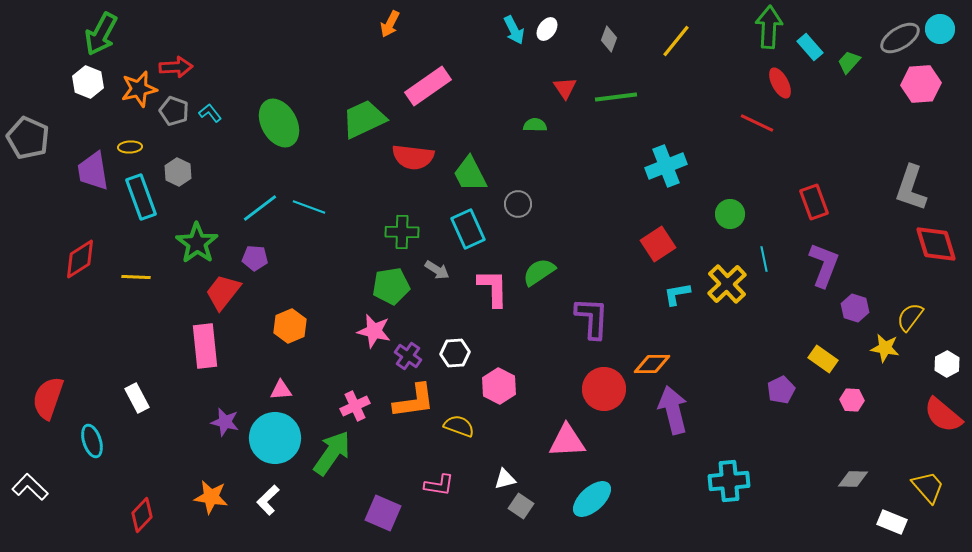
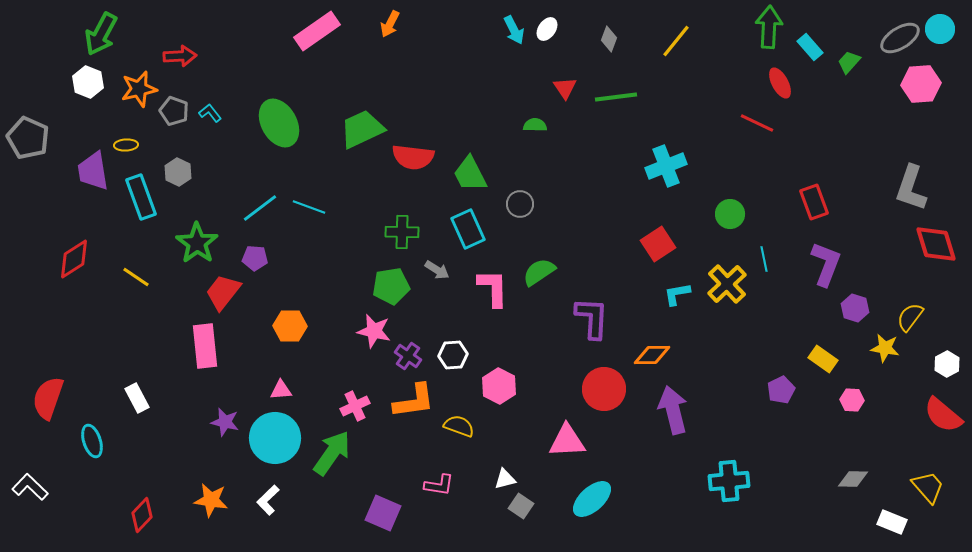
red arrow at (176, 67): moved 4 px right, 11 px up
pink rectangle at (428, 86): moved 111 px left, 55 px up
green trapezoid at (364, 119): moved 2 px left, 10 px down
yellow ellipse at (130, 147): moved 4 px left, 2 px up
gray circle at (518, 204): moved 2 px right
red diamond at (80, 259): moved 6 px left
purple L-shape at (824, 265): moved 2 px right, 1 px up
yellow line at (136, 277): rotated 32 degrees clockwise
orange hexagon at (290, 326): rotated 24 degrees clockwise
white hexagon at (455, 353): moved 2 px left, 2 px down
orange diamond at (652, 364): moved 9 px up
orange star at (211, 497): moved 3 px down
